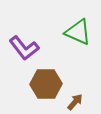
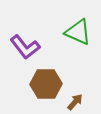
purple L-shape: moved 1 px right, 1 px up
